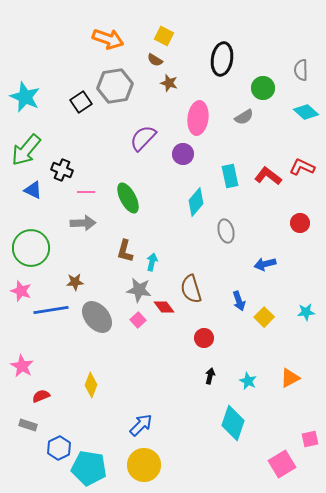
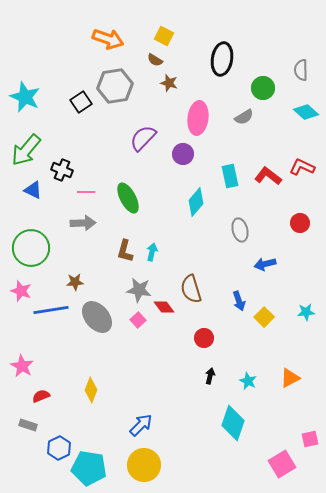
gray ellipse at (226, 231): moved 14 px right, 1 px up
cyan arrow at (152, 262): moved 10 px up
yellow diamond at (91, 385): moved 5 px down
